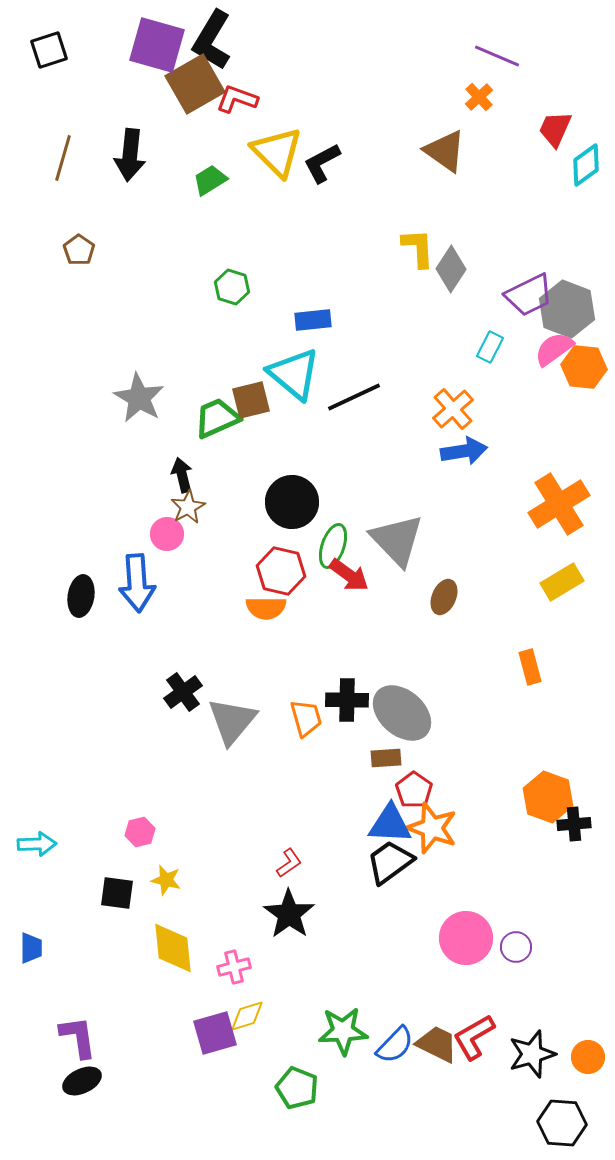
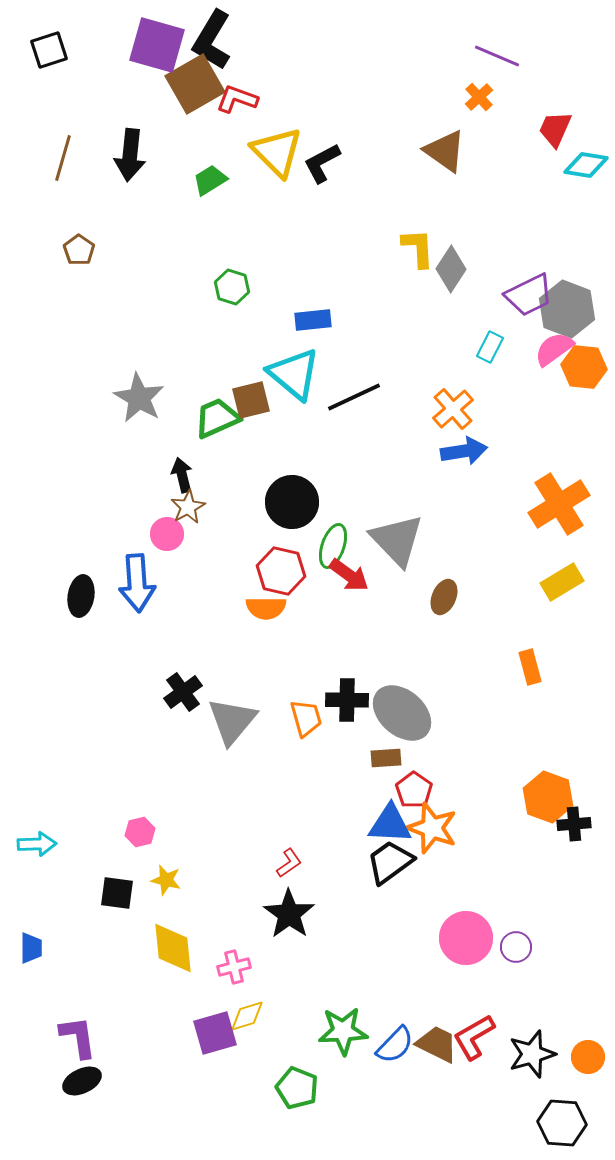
cyan diamond at (586, 165): rotated 45 degrees clockwise
